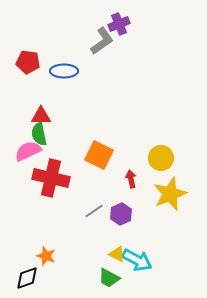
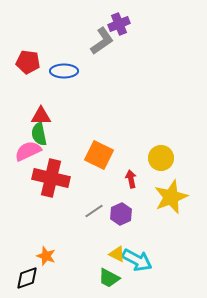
yellow star: moved 1 px right, 3 px down
